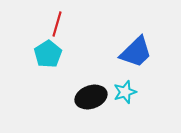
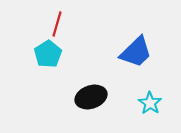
cyan star: moved 25 px right, 11 px down; rotated 20 degrees counterclockwise
